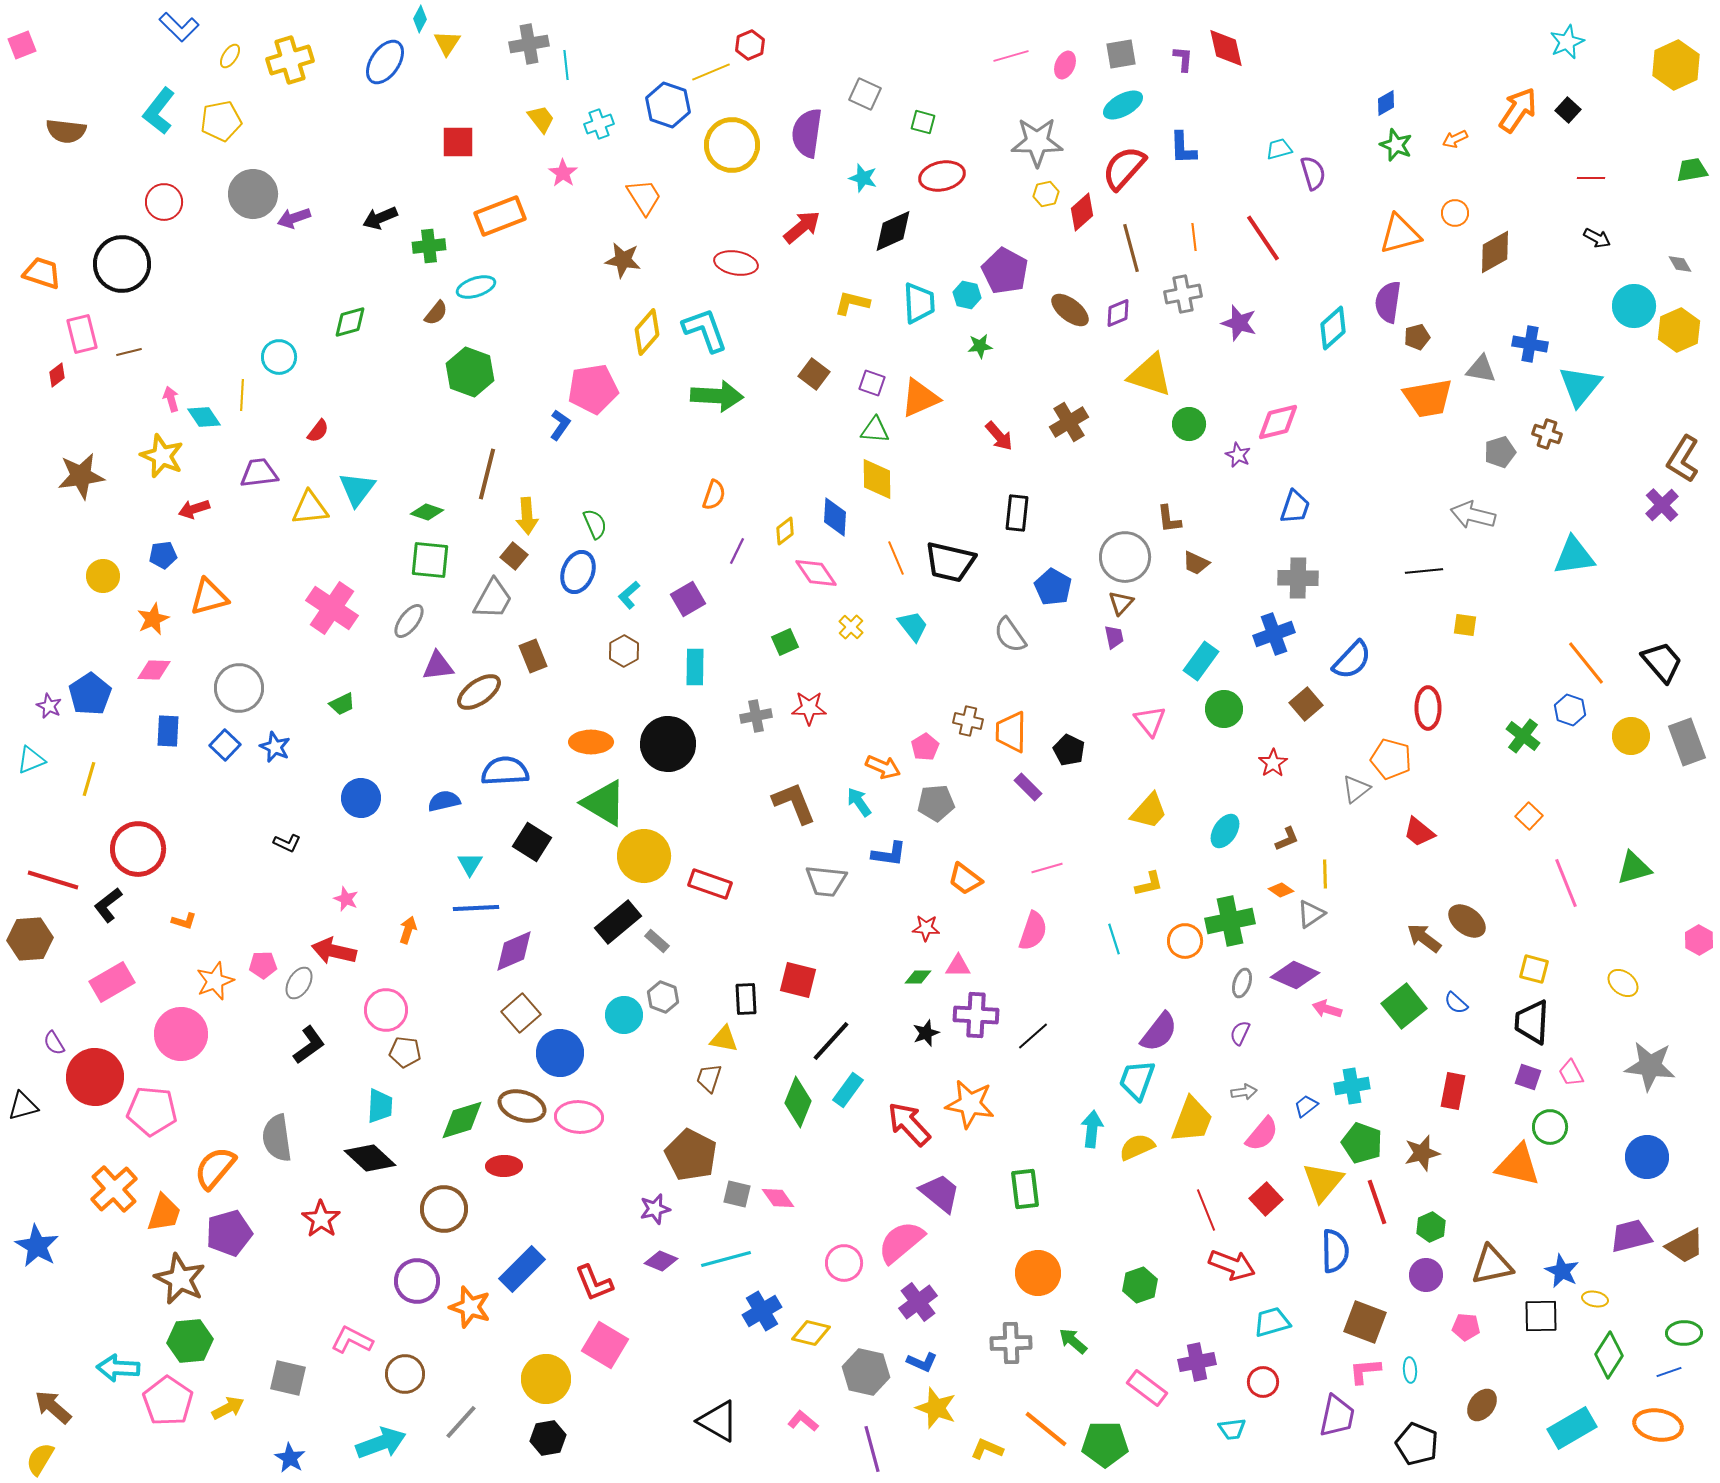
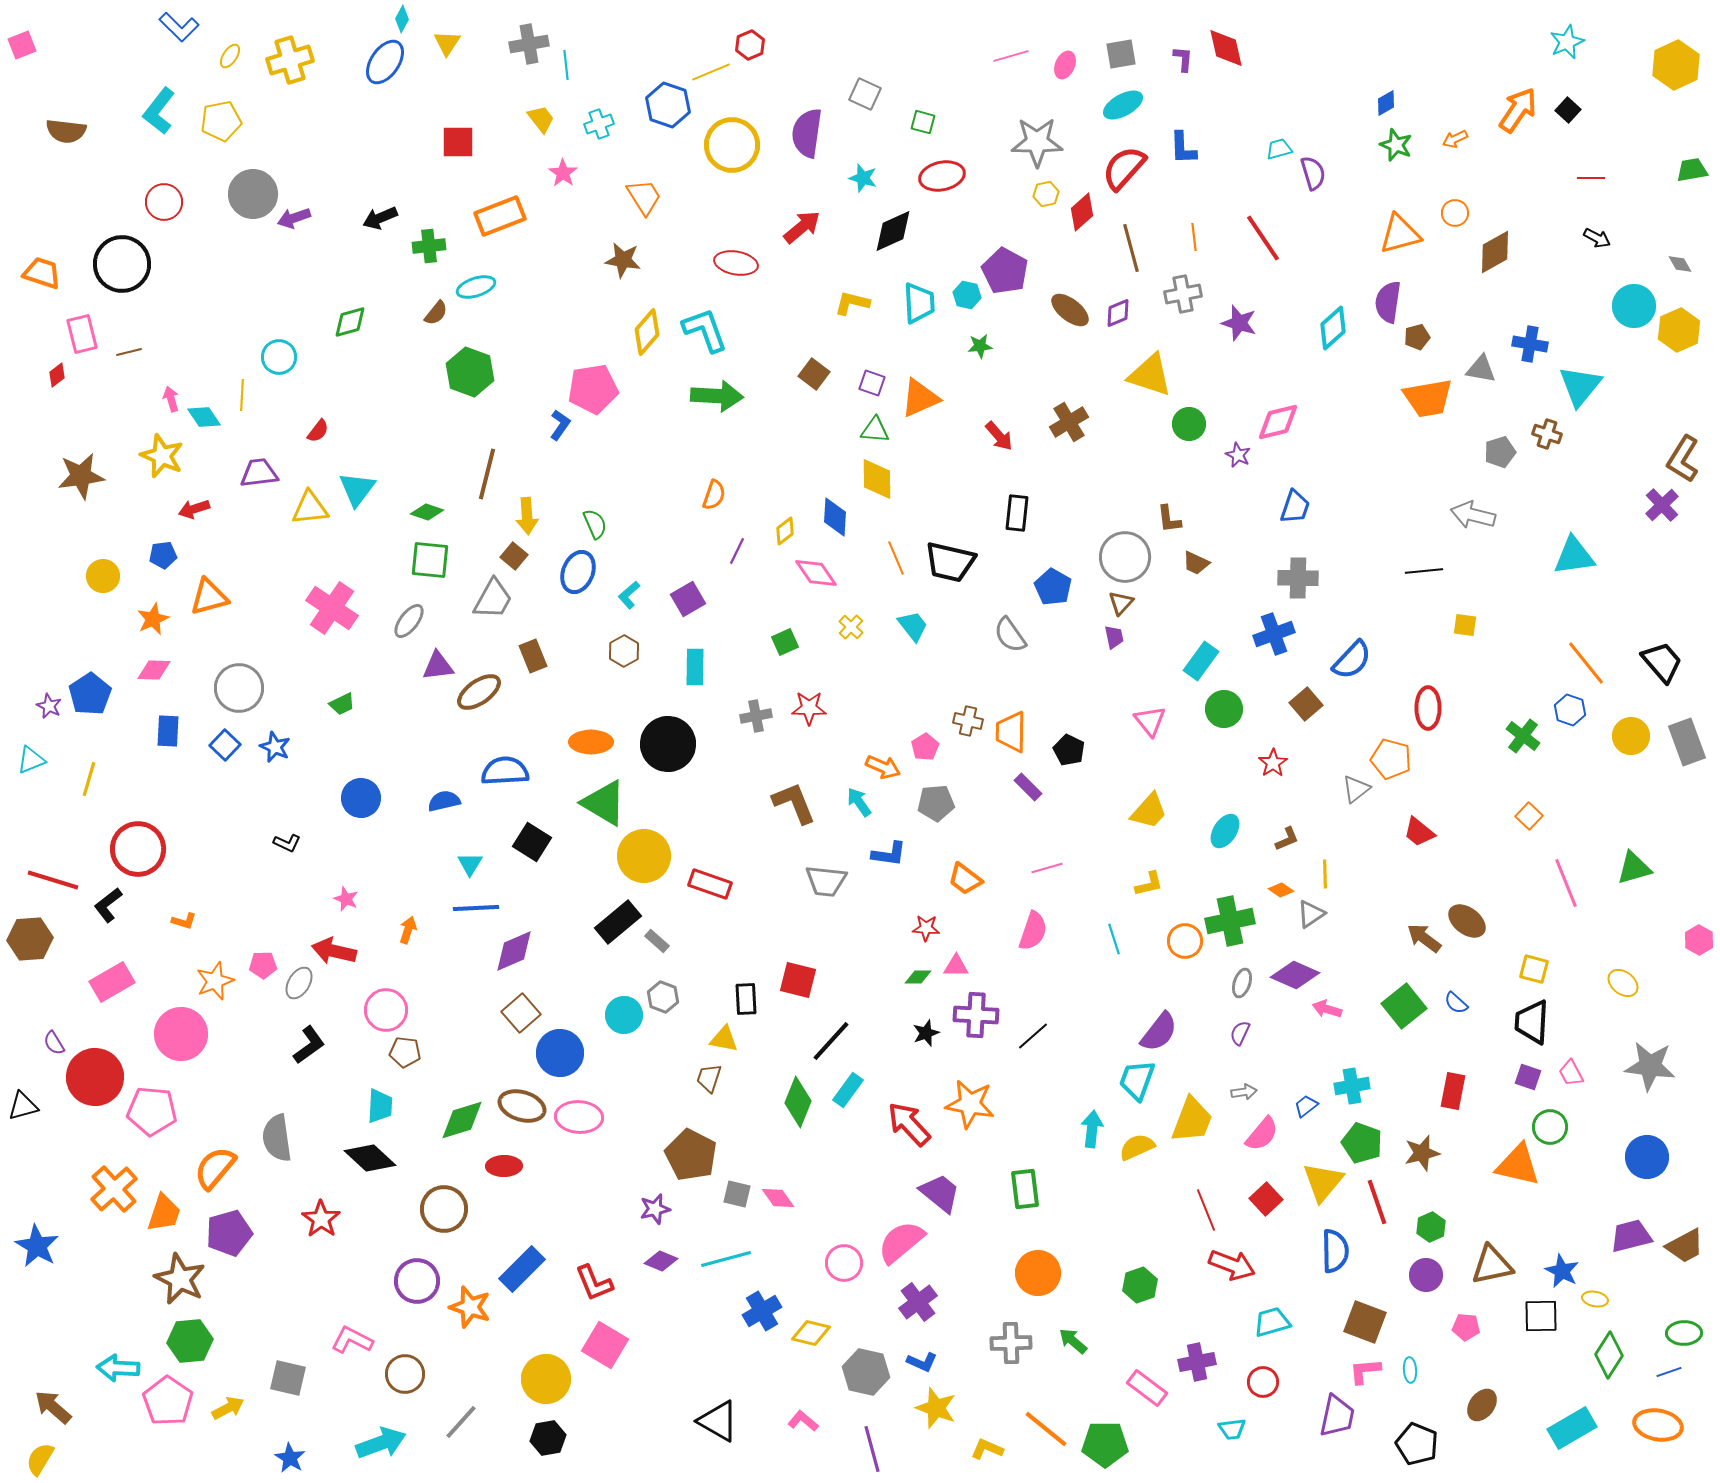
cyan diamond at (420, 19): moved 18 px left
pink triangle at (958, 966): moved 2 px left
